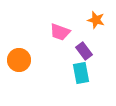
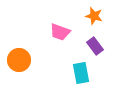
orange star: moved 2 px left, 4 px up
purple rectangle: moved 11 px right, 5 px up
